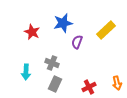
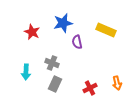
yellow rectangle: rotated 66 degrees clockwise
purple semicircle: rotated 32 degrees counterclockwise
red cross: moved 1 px right, 1 px down
